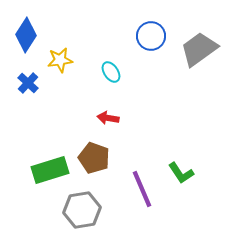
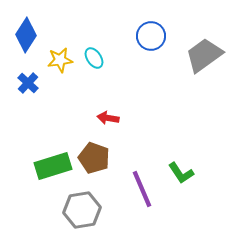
gray trapezoid: moved 5 px right, 6 px down
cyan ellipse: moved 17 px left, 14 px up
green rectangle: moved 3 px right, 4 px up
